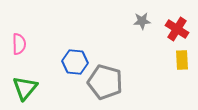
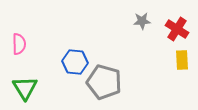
gray pentagon: moved 1 px left
green triangle: rotated 12 degrees counterclockwise
